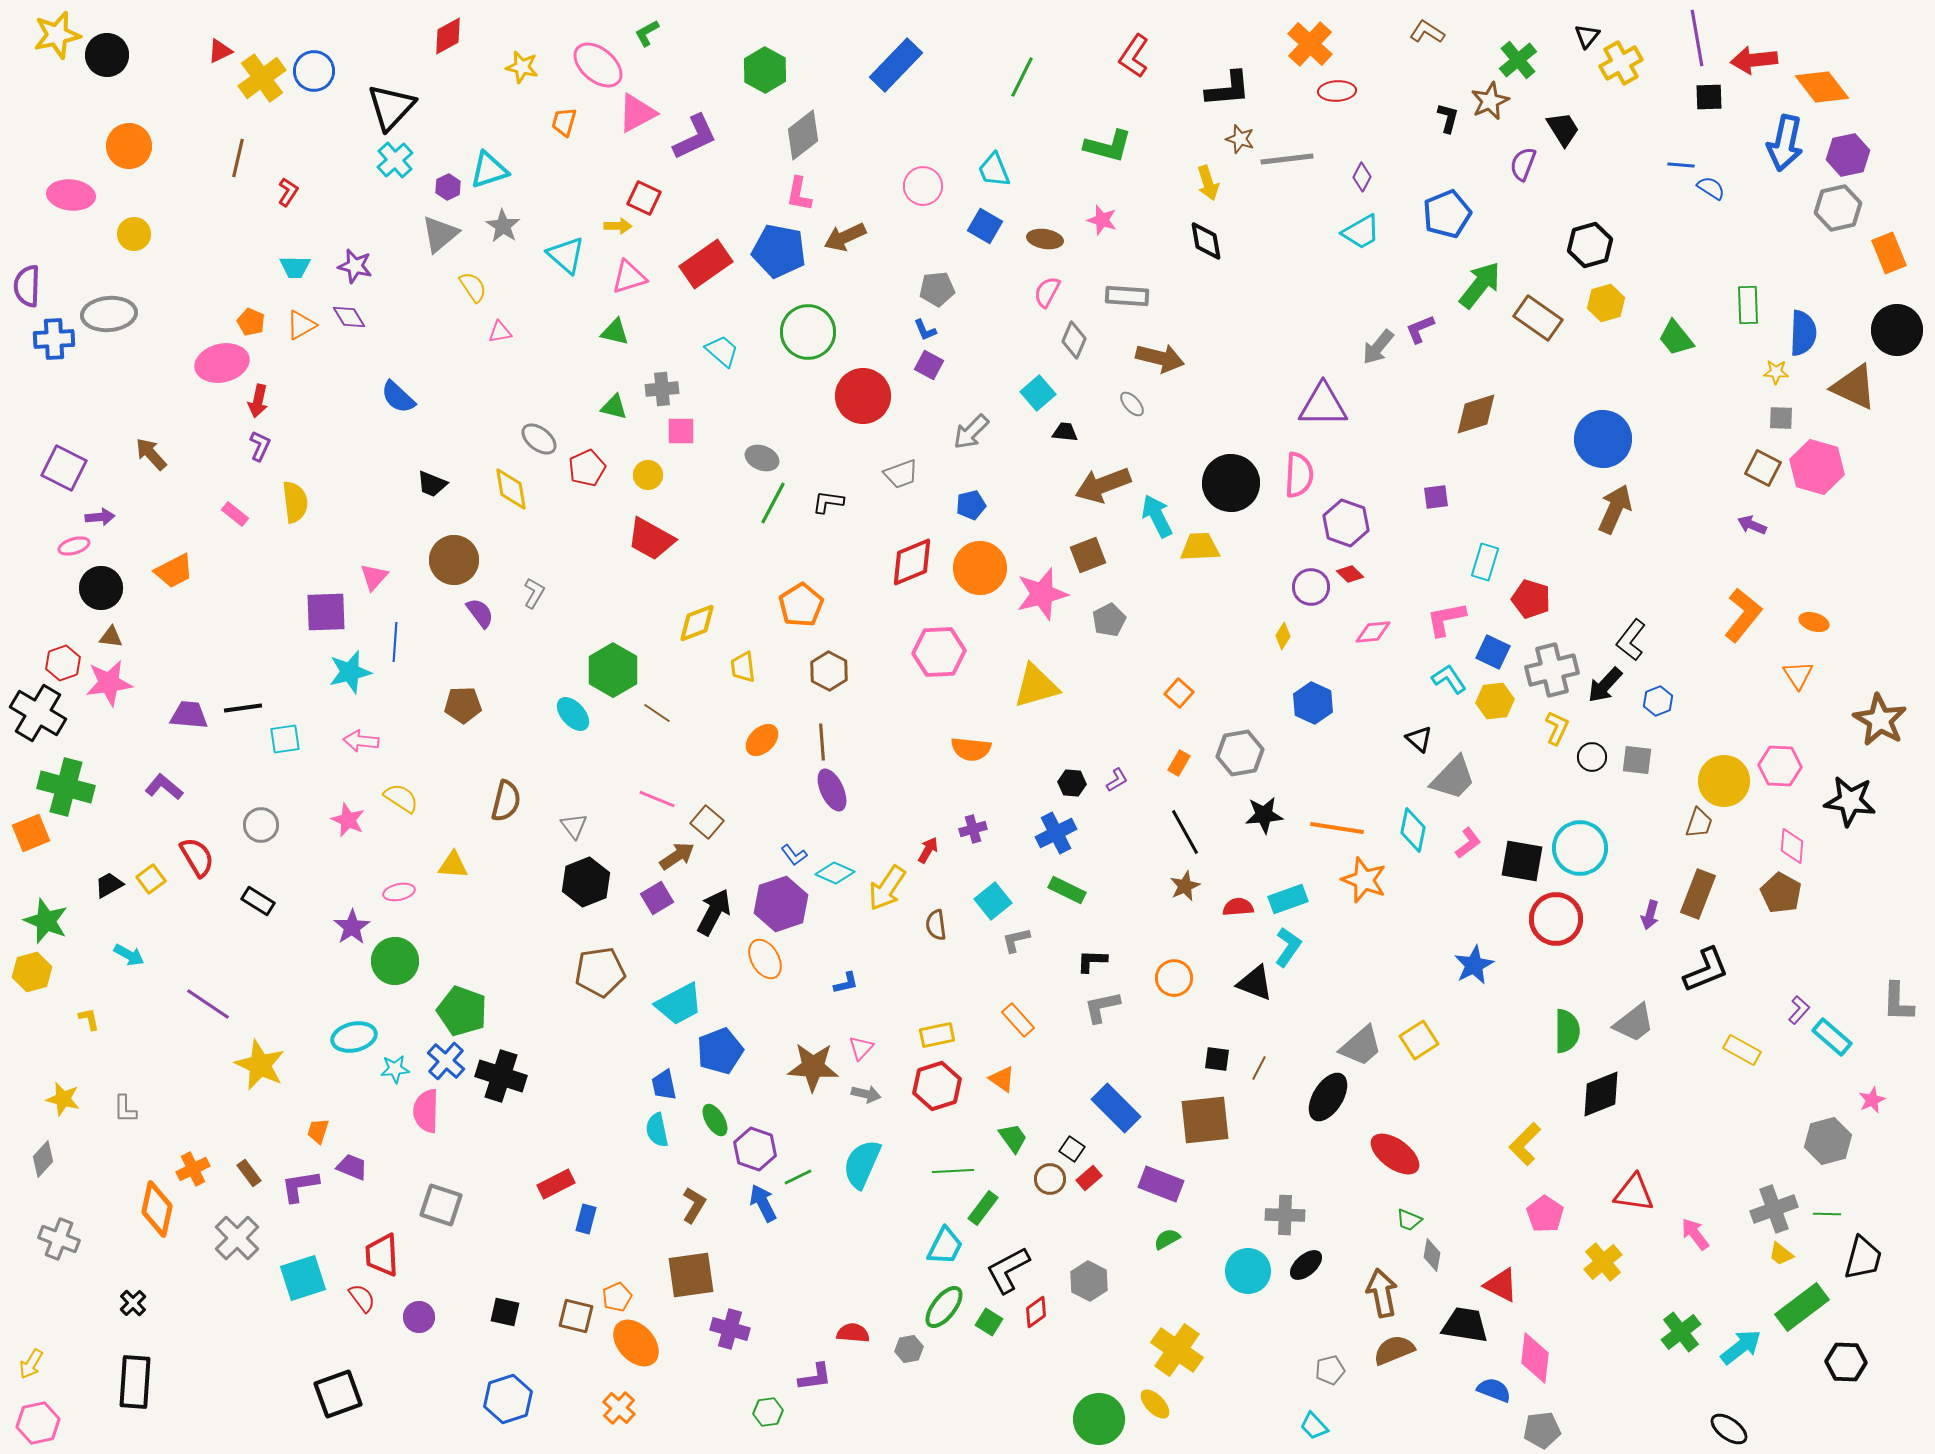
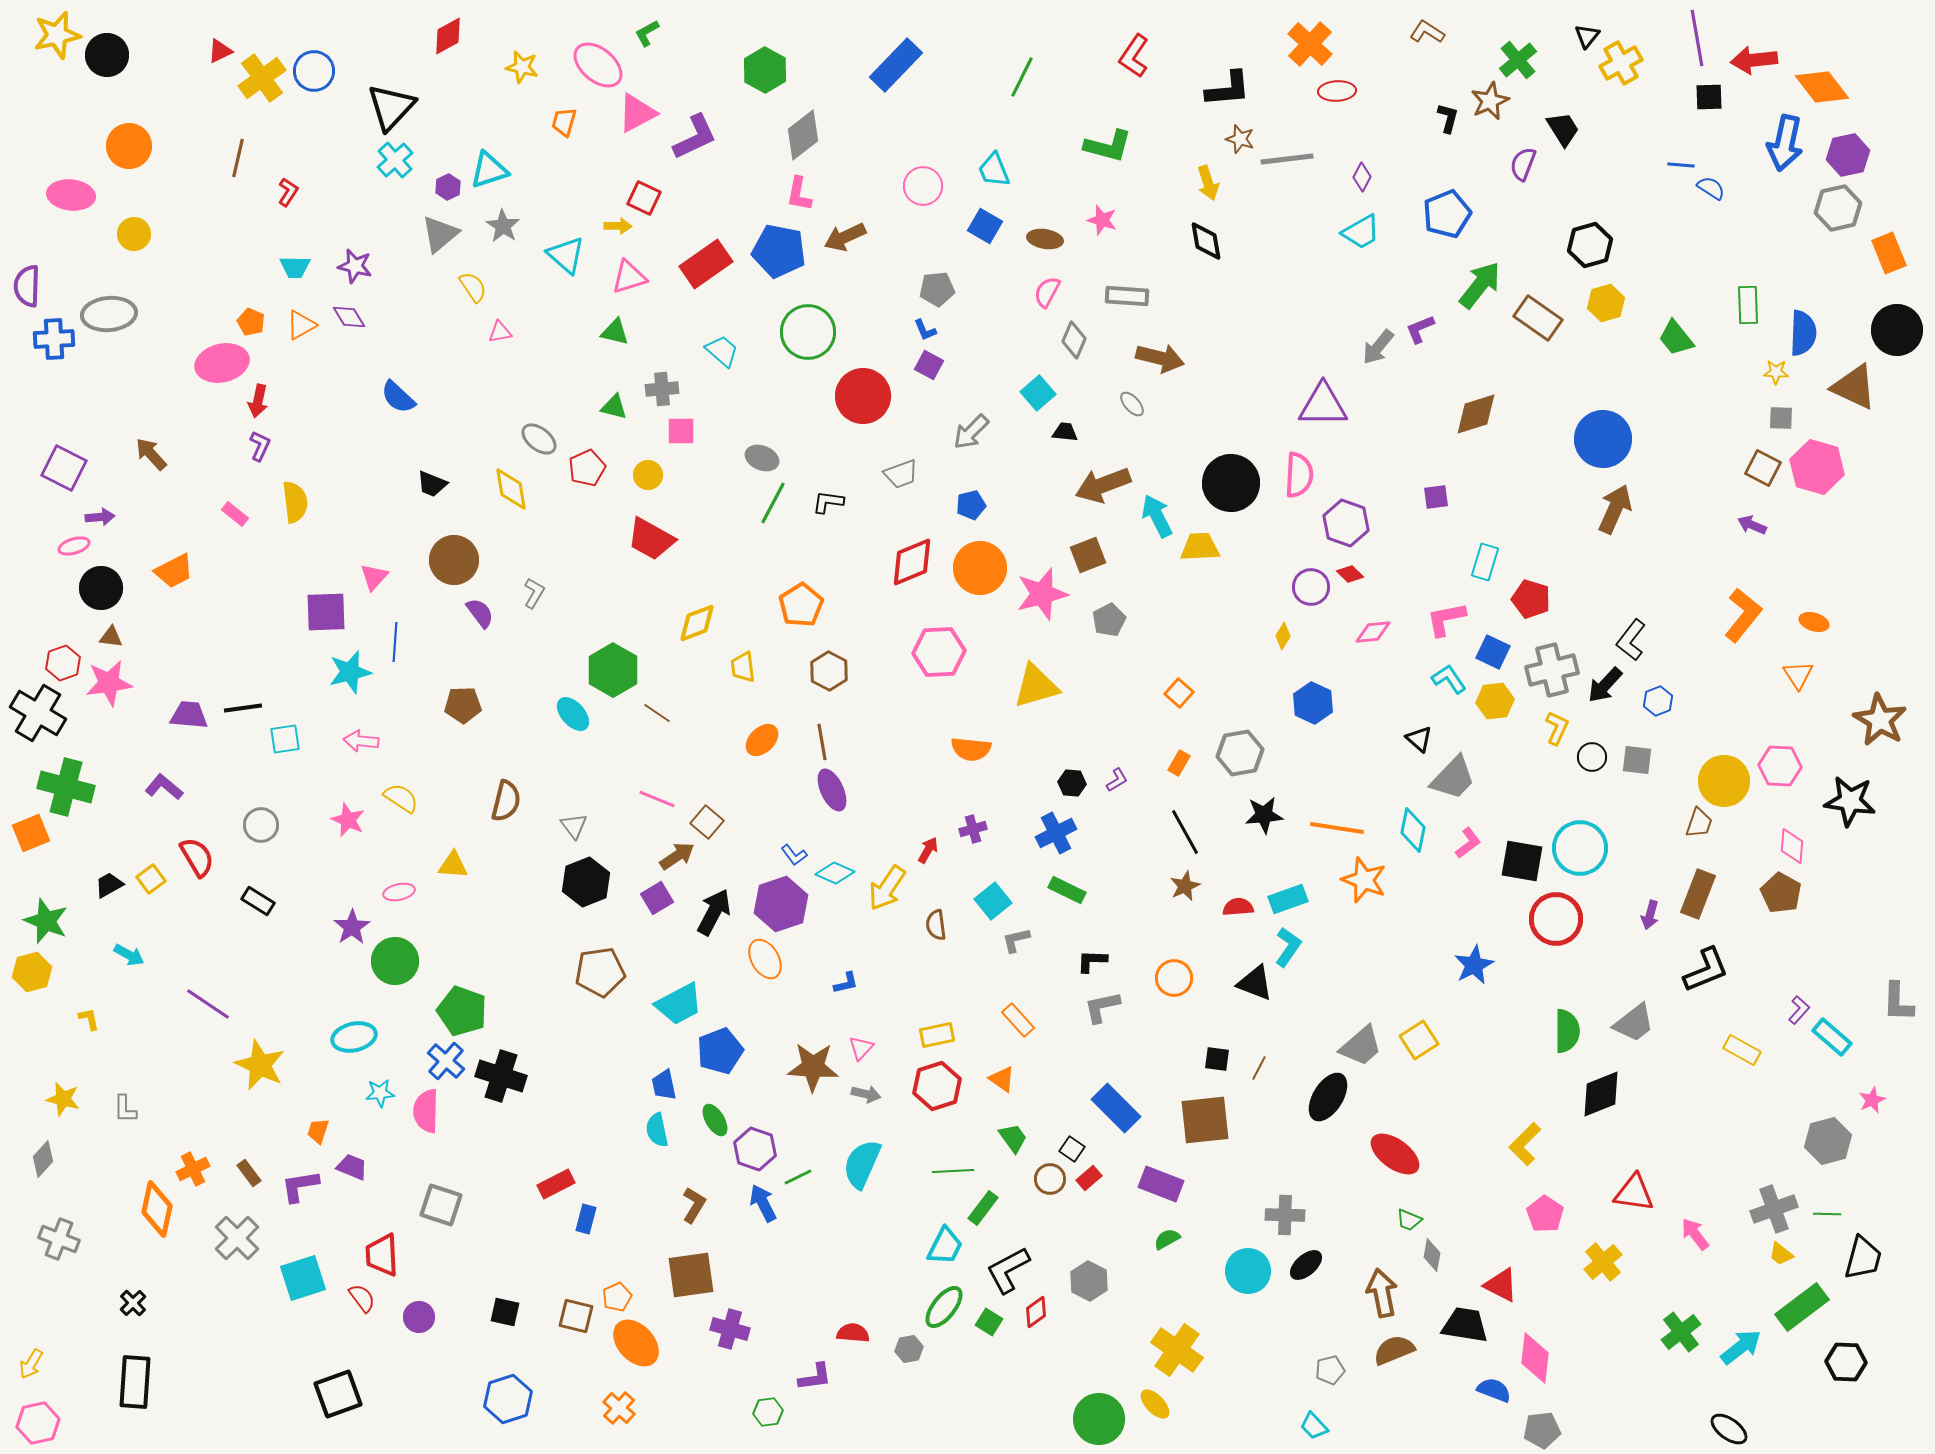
brown line at (822, 742): rotated 6 degrees counterclockwise
cyan star at (395, 1069): moved 15 px left, 24 px down
